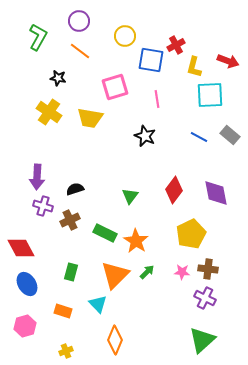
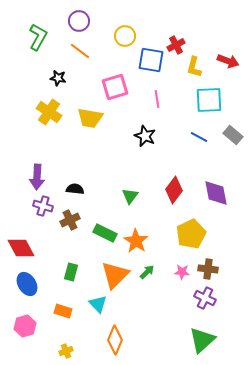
cyan square at (210, 95): moved 1 px left, 5 px down
gray rectangle at (230, 135): moved 3 px right
black semicircle at (75, 189): rotated 24 degrees clockwise
